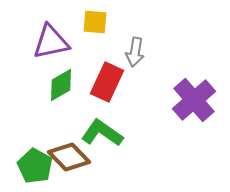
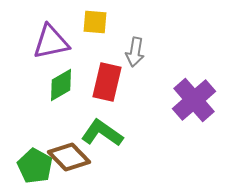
red rectangle: rotated 12 degrees counterclockwise
